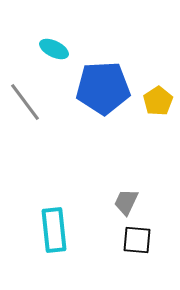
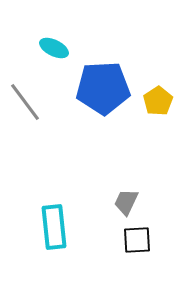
cyan ellipse: moved 1 px up
cyan rectangle: moved 3 px up
black square: rotated 8 degrees counterclockwise
